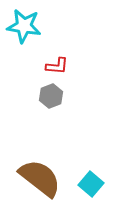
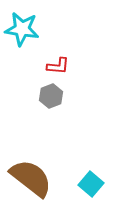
cyan star: moved 2 px left, 3 px down
red L-shape: moved 1 px right
brown semicircle: moved 9 px left
